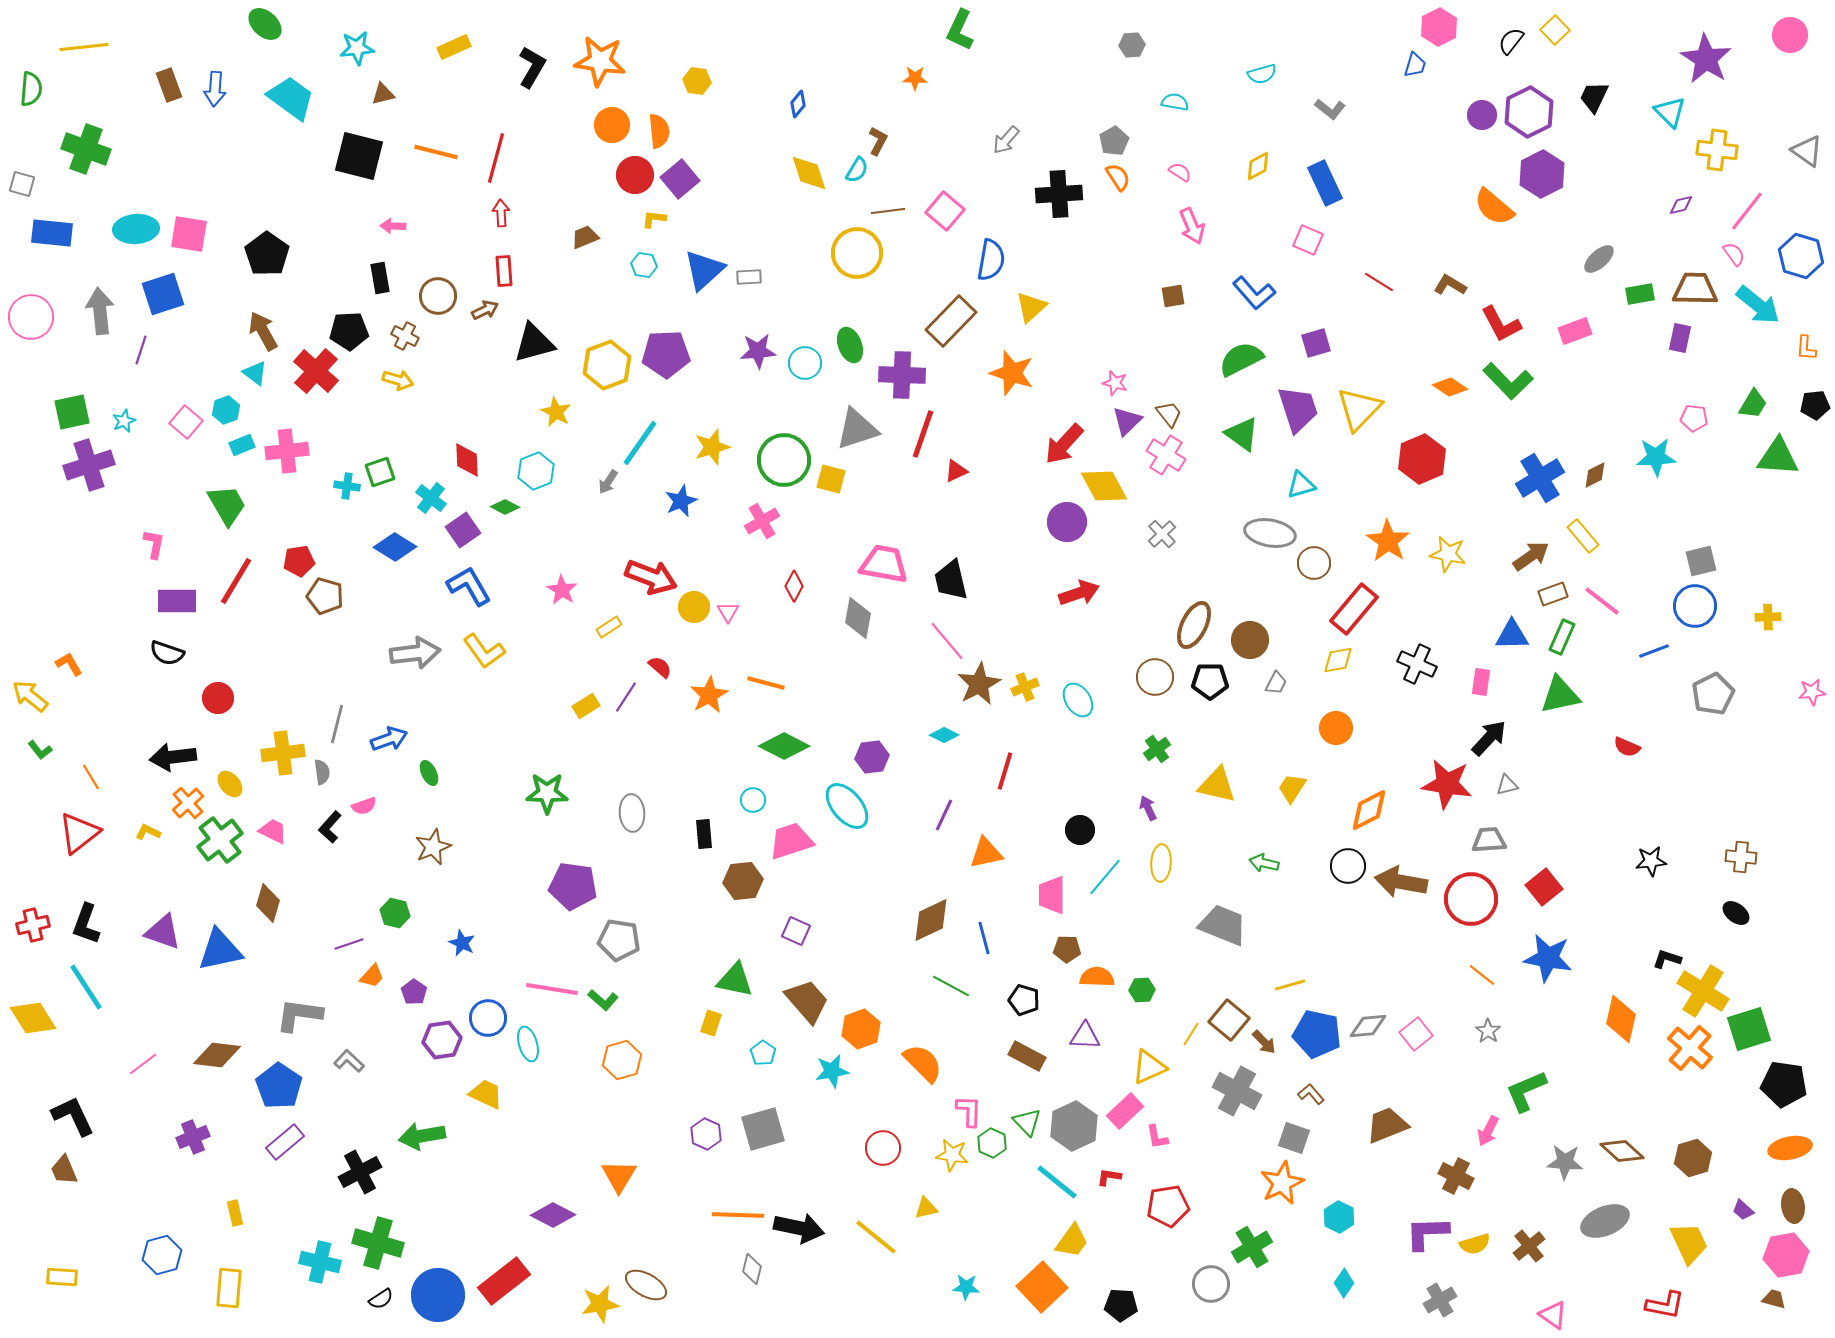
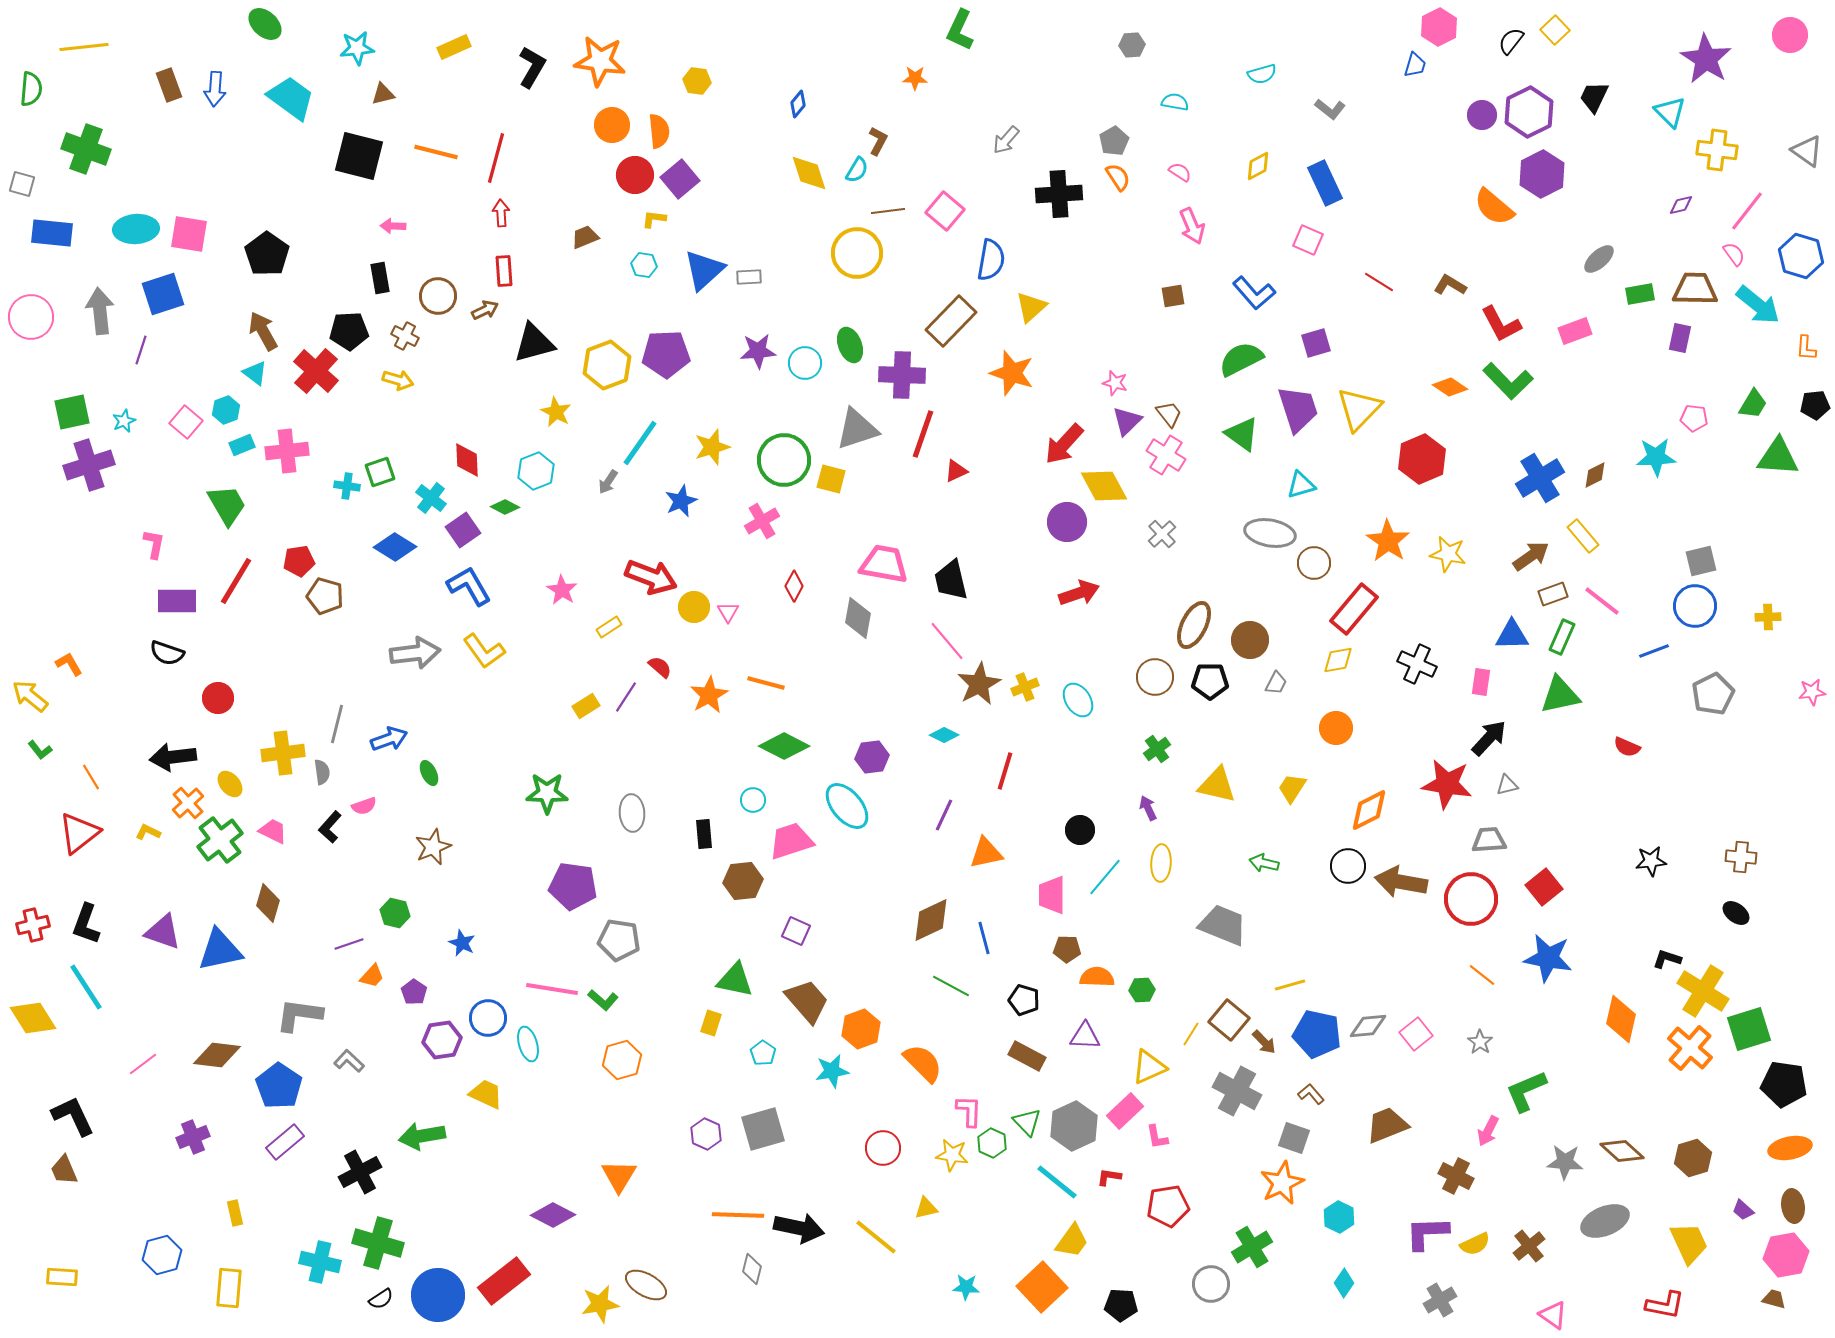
gray star at (1488, 1031): moved 8 px left, 11 px down
yellow semicircle at (1475, 1244): rotated 8 degrees counterclockwise
